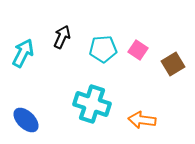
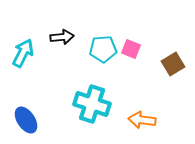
black arrow: rotated 60 degrees clockwise
pink square: moved 7 px left, 1 px up; rotated 12 degrees counterclockwise
blue ellipse: rotated 12 degrees clockwise
